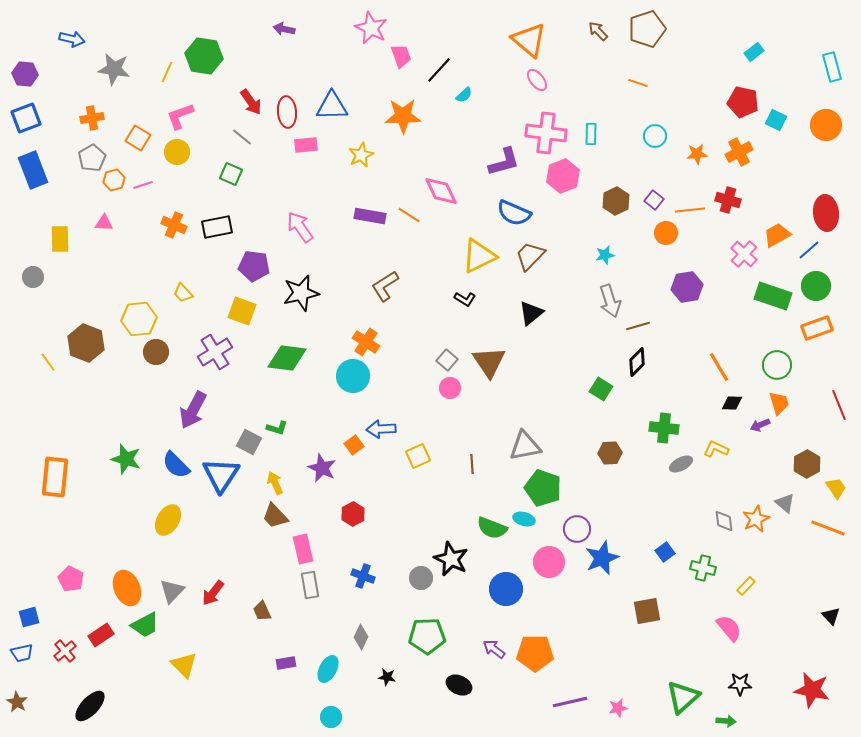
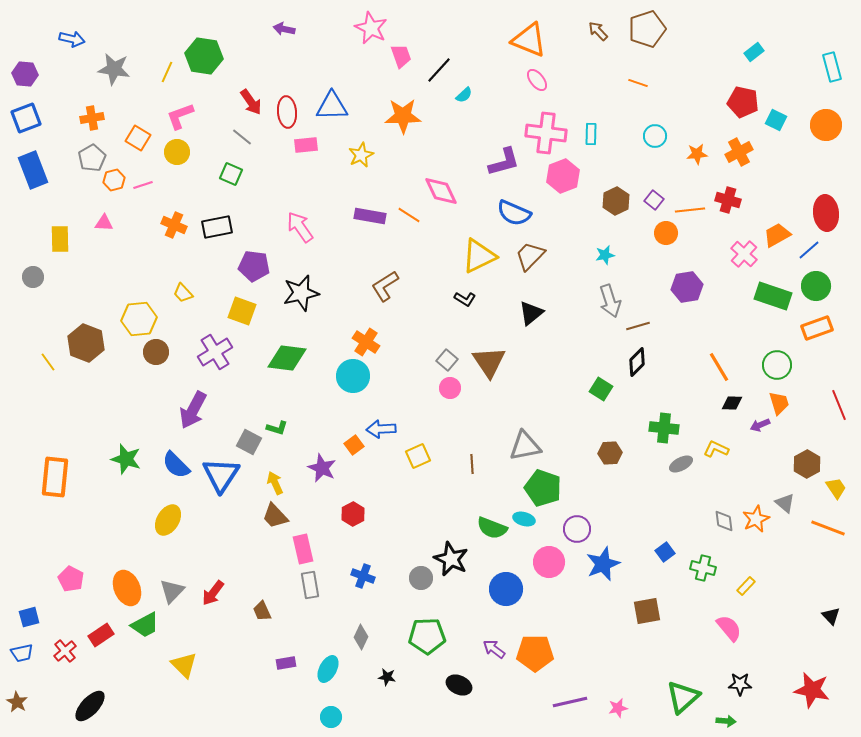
orange triangle at (529, 40): rotated 18 degrees counterclockwise
blue star at (602, 558): moved 1 px right, 6 px down
